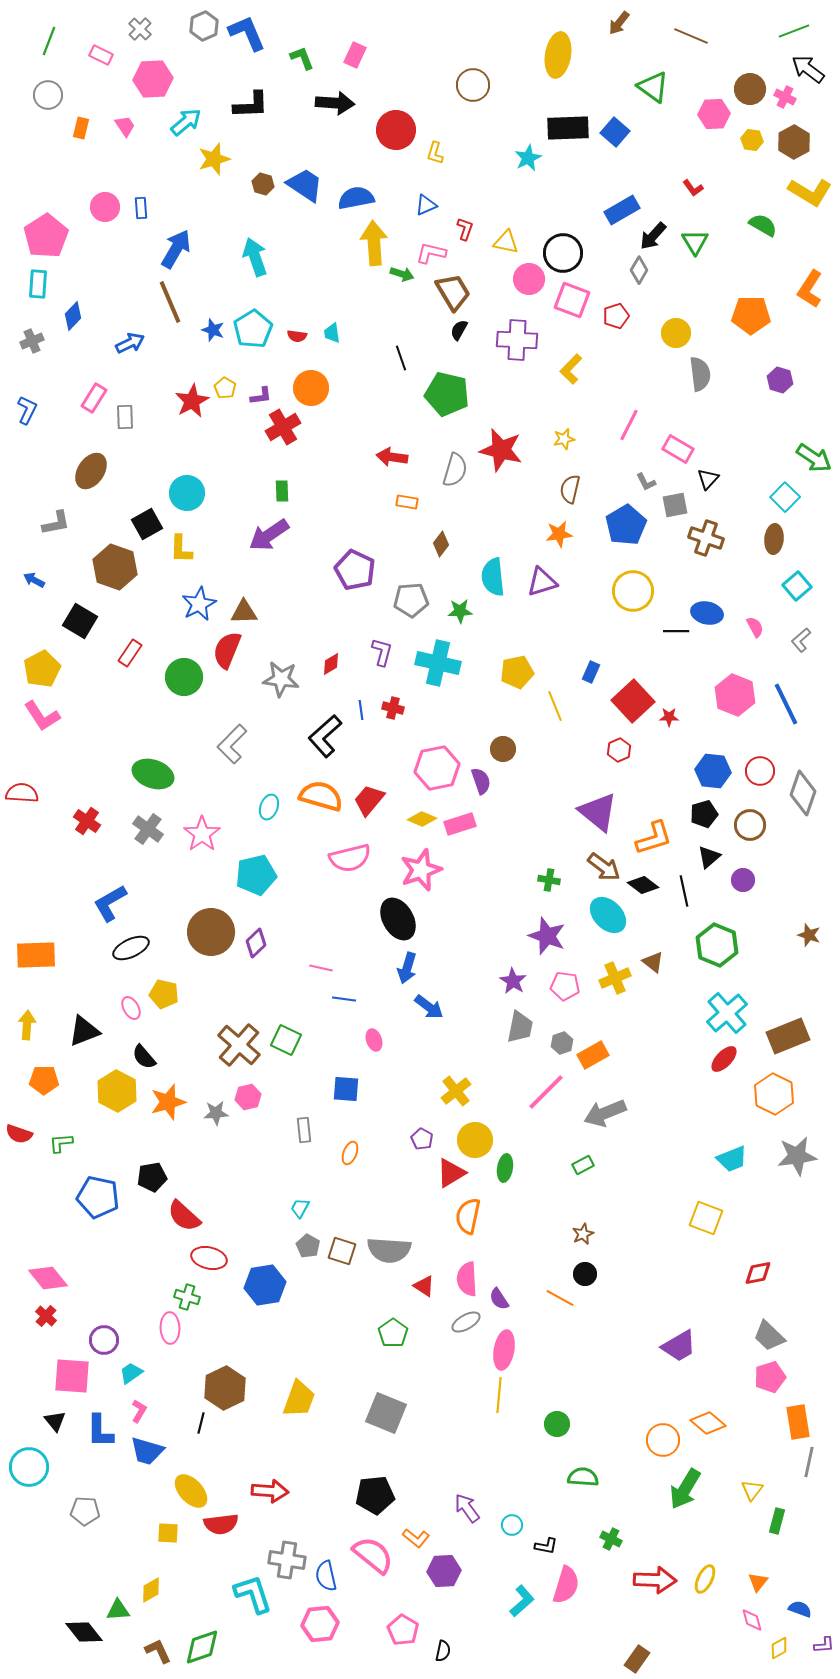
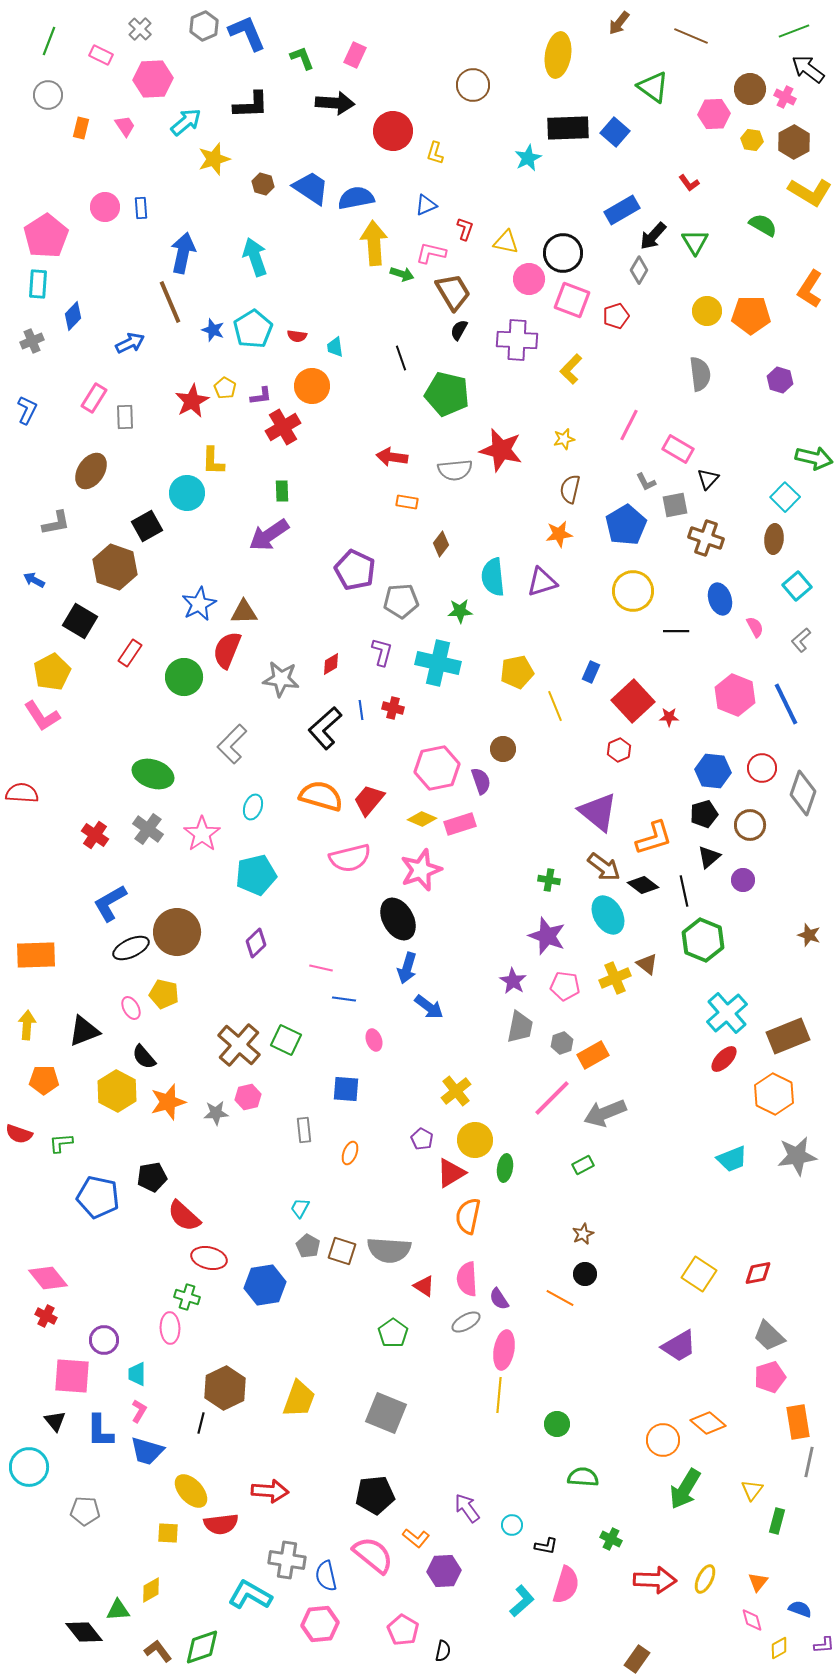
red circle at (396, 130): moved 3 px left, 1 px down
blue trapezoid at (305, 185): moved 6 px right, 3 px down
red L-shape at (693, 188): moved 4 px left, 5 px up
blue arrow at (176, 249): moved 7 px right, 4 px down; rotated 18 degrees counterclockwise
cyan trapezoid at (332, 333): moved 3 px right, 14 px down
yellow circle at (676, 333): moved 31 px right, 22 px up
orange circle at (311, 388): moved 1 px right, 2 px up
green arrow at (814, 458): rotated 21 degrees counterclockwise
gray semicircle at (455, 470): rotated 68 degrees clockwise
black square at (147, 524): moved 2 px down
yellow L-shape at (181, 549): moved 32 px right, 88 px up
gray pentagon at (411, 600): moved 10 px left, 1 px down
blue ellipse at (707, 613): moved 13 px right, 14 px up; rotated 60 degrees clockwise
yellow pentagon at (42, 669): moved 10 px right, 3 px down
black L-shape at (325, 736): moved 8 px up
red circle at (760, 771): moved 2 px right, 3 px up
cyan ellipse at (269, 807): moved 16 px left
red cross at (87, 821): moved 8 px right, 14 px down
cyan ellipse at (608, 915): rotated 15 degrees clockwise
brown circle at (211, 932): moved 34 px left
green hexagon at (717, 945): moved 14 px left, 5 px up
brown triangle at (653, 962): moved 6 px left, 2 px down
pink line at (546, 1092): moved 6 px right, 6 px down
yellow square at (706, 1218): moved 7 px left, 56 px down; rotated 12 degrees clockwise
red cross at (46, 1316): rotated 15 degrees counterclockwise
cyan trapezoid at (131, 1373): moved 6 px right, 1 px down; rotated 55 degrees counterclockwise
cyan L-shape at (253, 1594): moved 3 px left, 1 px down; rotated 42 degrees counterclockwise
brown L-shape at (158, 1651): rotated 12 degrees counterclockwise
